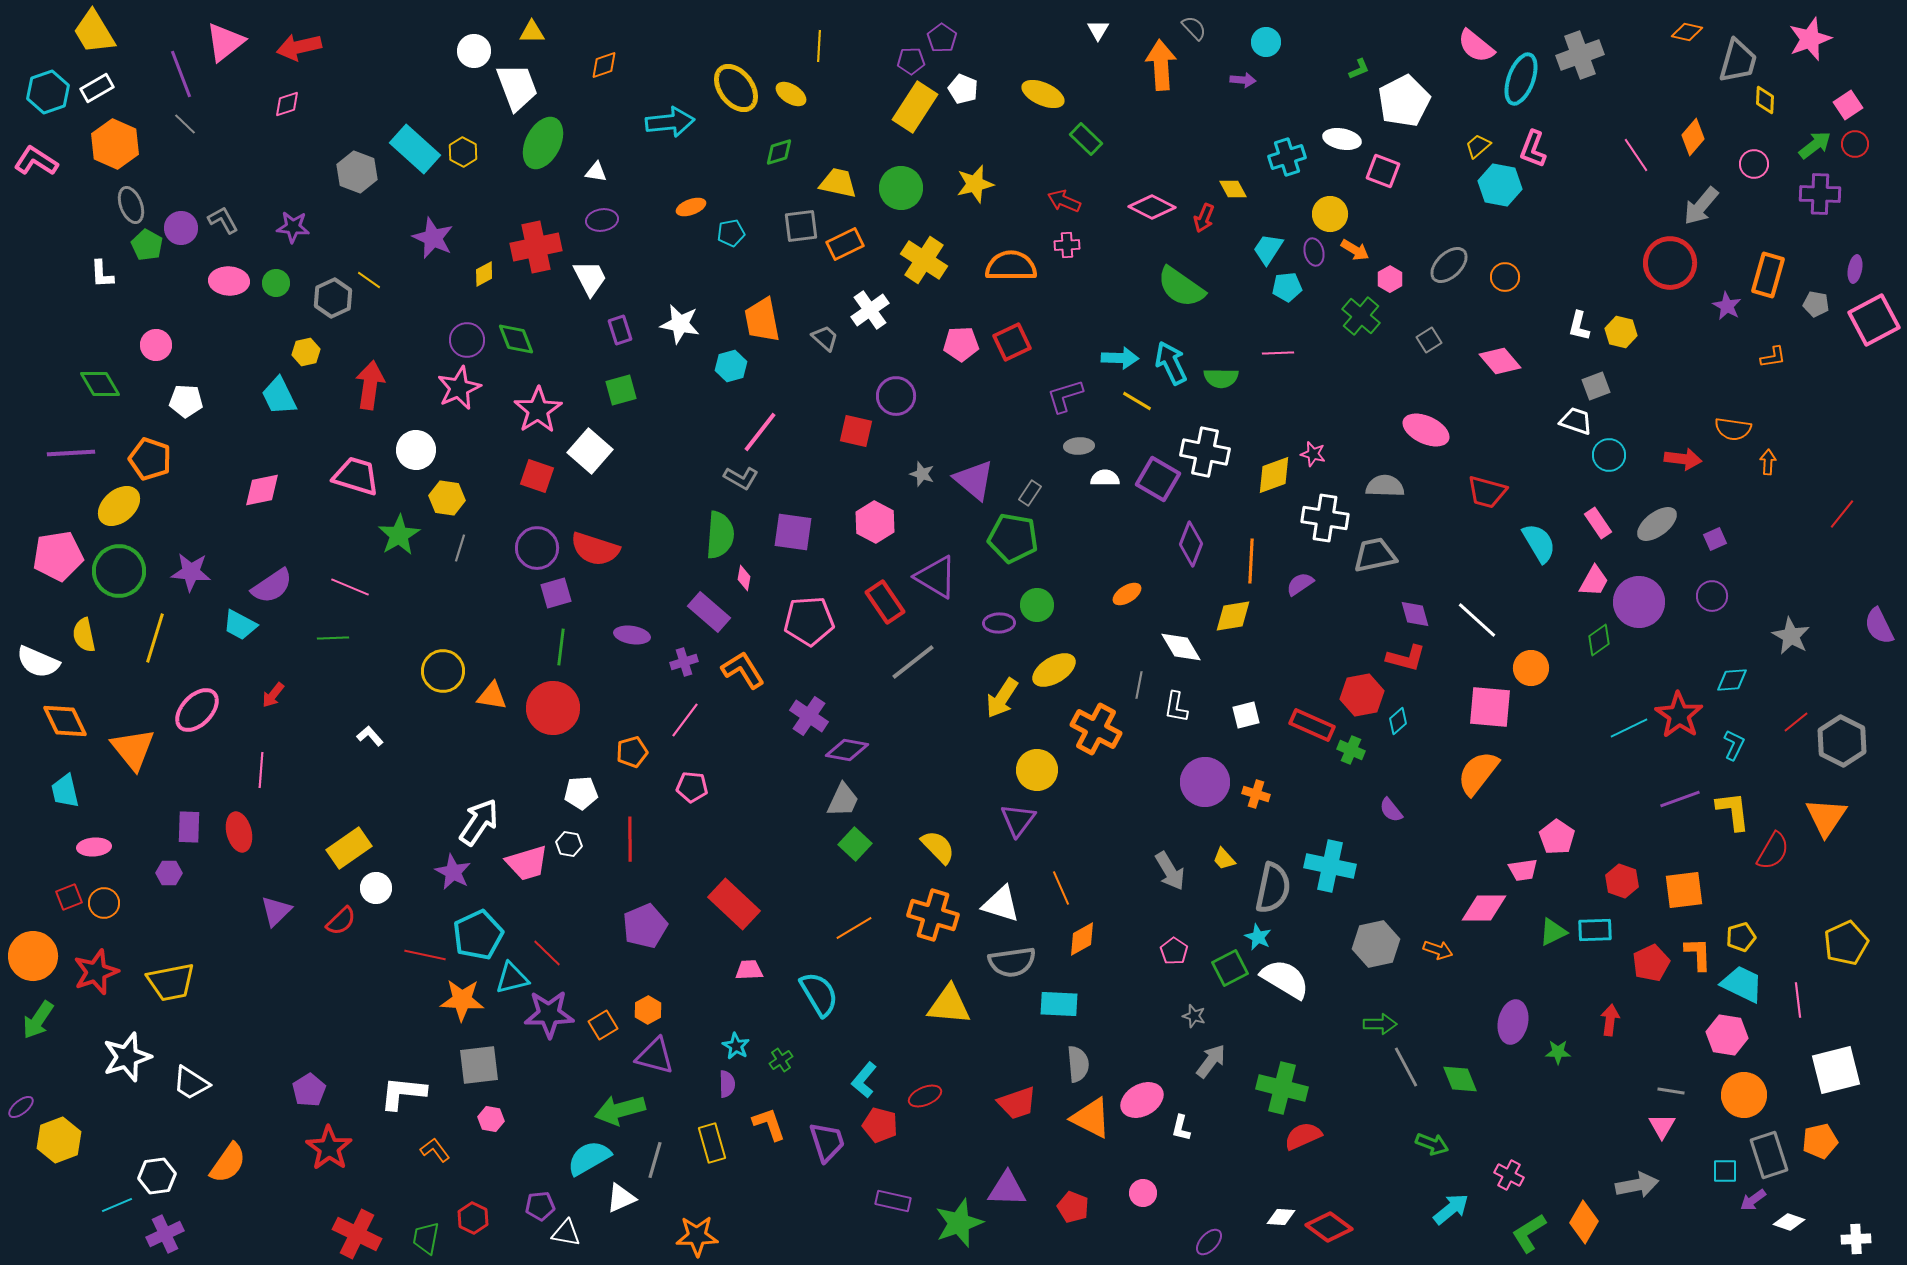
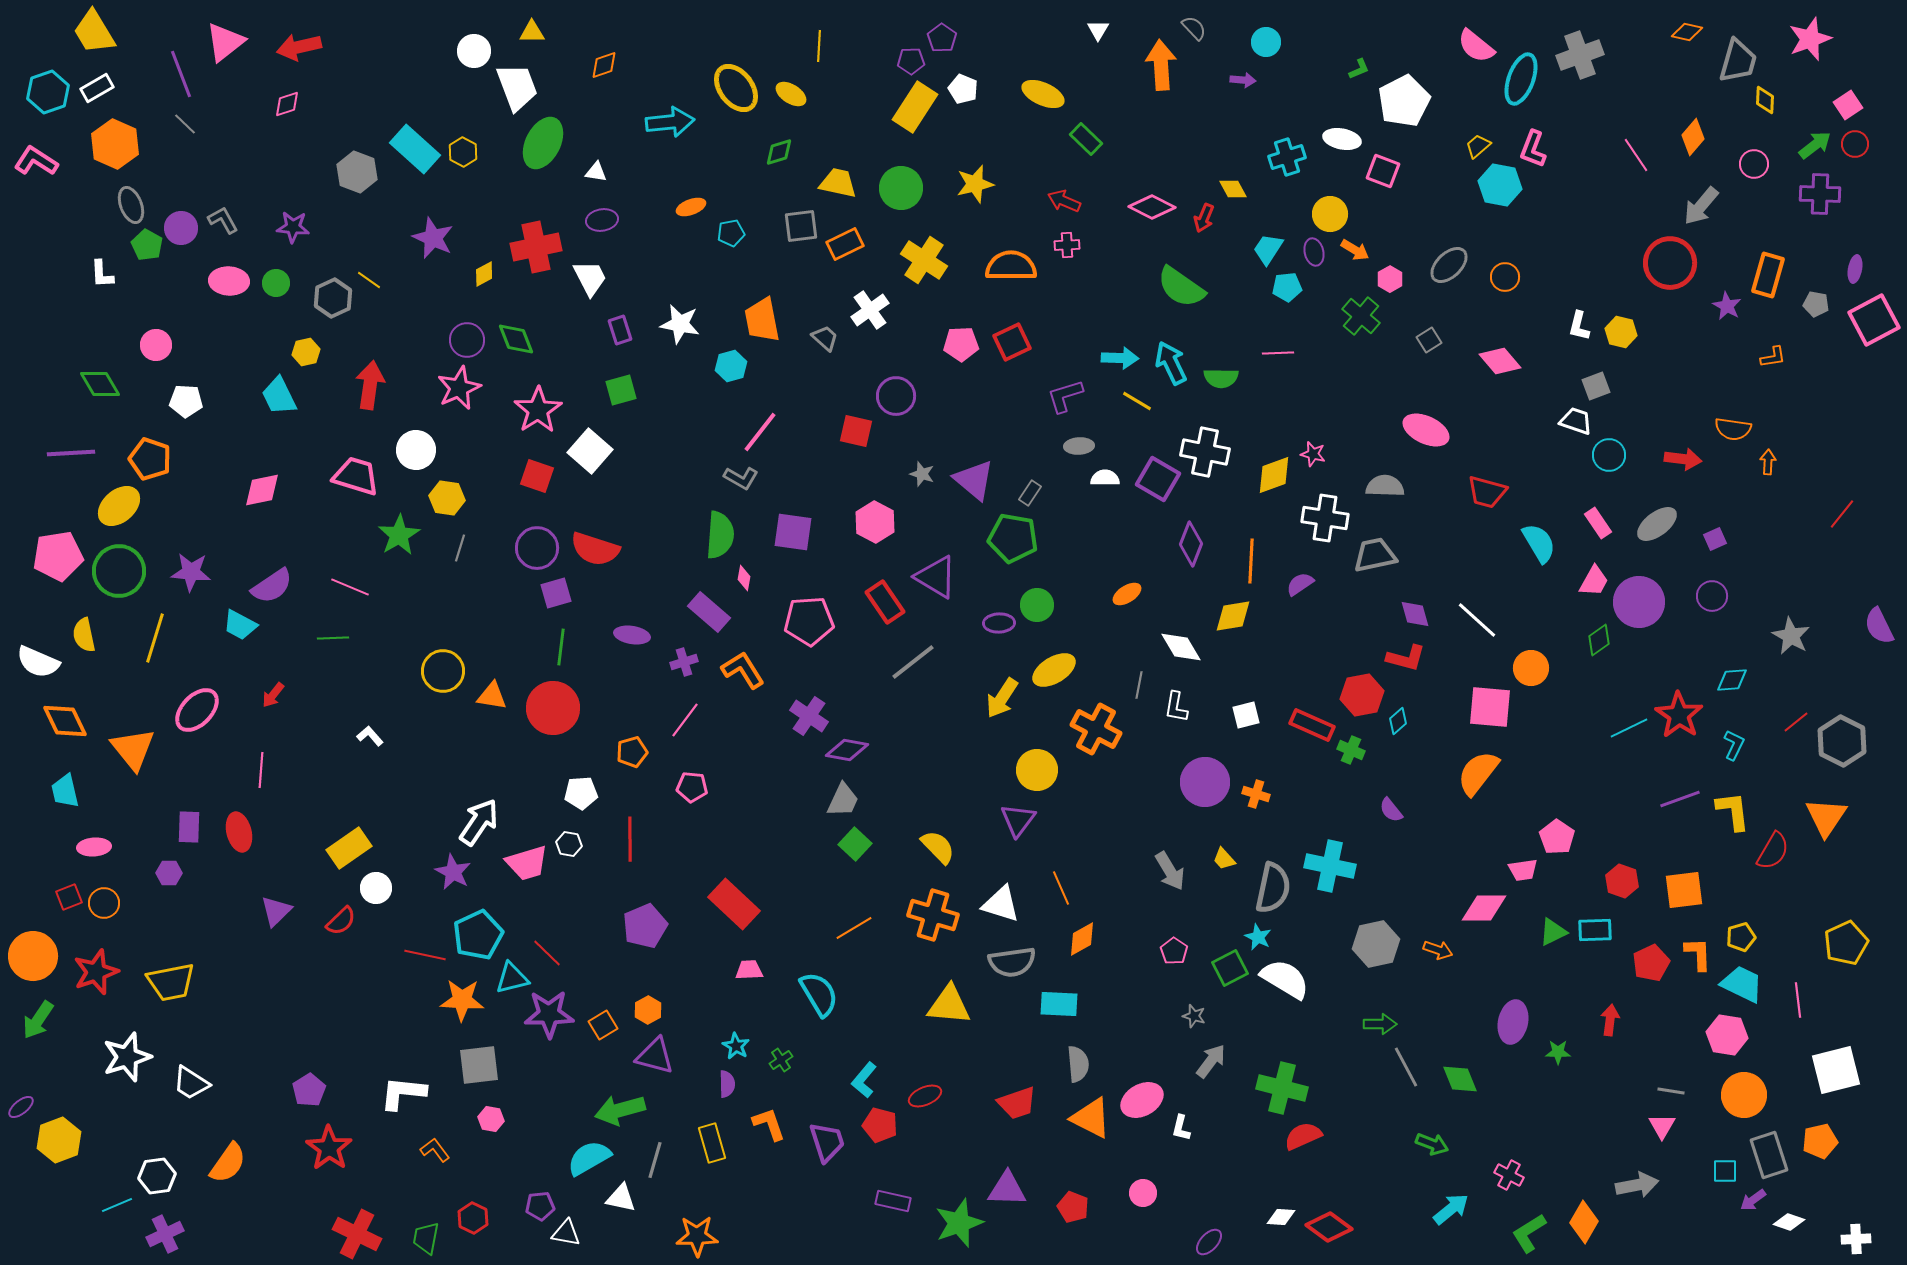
white triangle at (621, 1198): rotated 36 degrees clockwise
